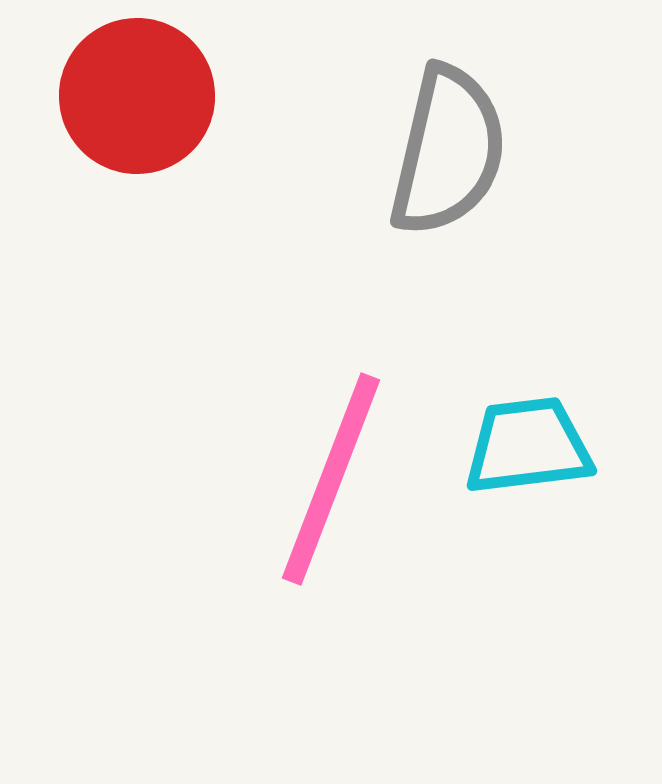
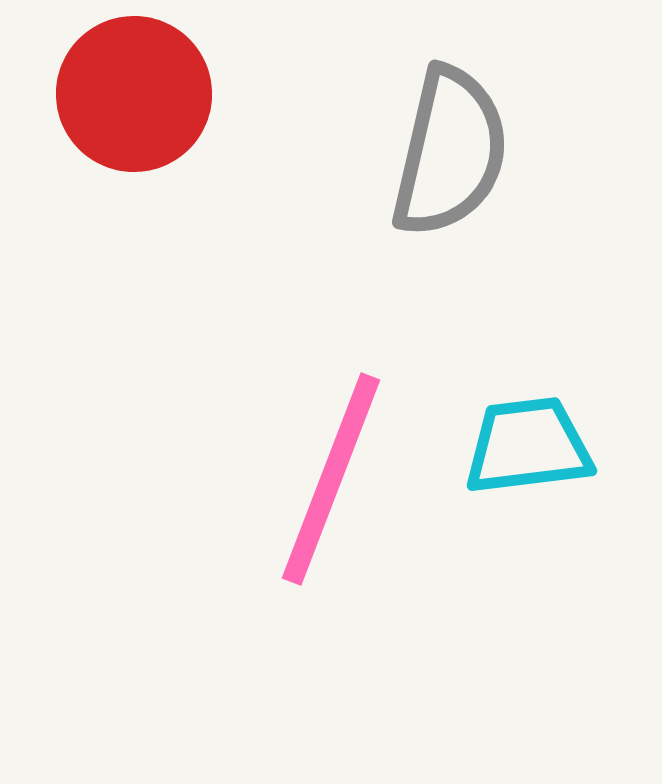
red circle: moved 3 px left, 2 px up
gray semicircle: moved 2 px right, 1 px down
